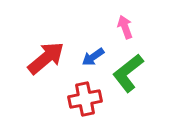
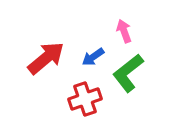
pink arrow: moved 1 px left, 4 px down
red cross: rotated 8 degrees counterclockwise
